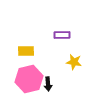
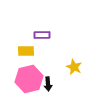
purple rectangle: moved 20 px left
yellow star: moved 5 px down; rotated 14 degrees clockwise
